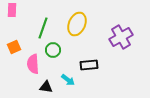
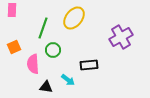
yellow ellipse: moved 3 px left, 6 px up; rotated 15 degrees clockwise
